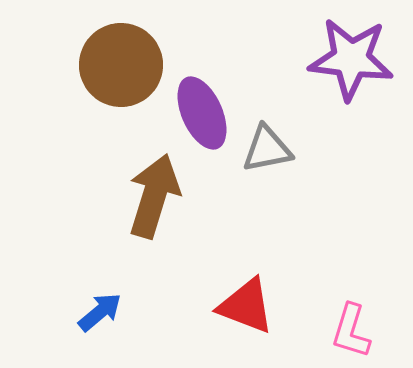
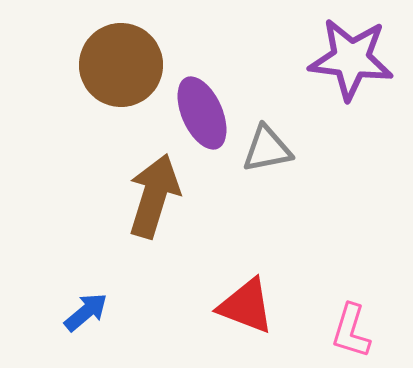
blue arrow: moved 14 px left
